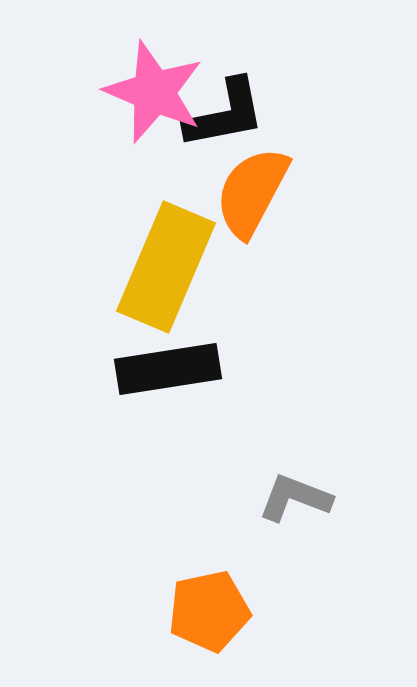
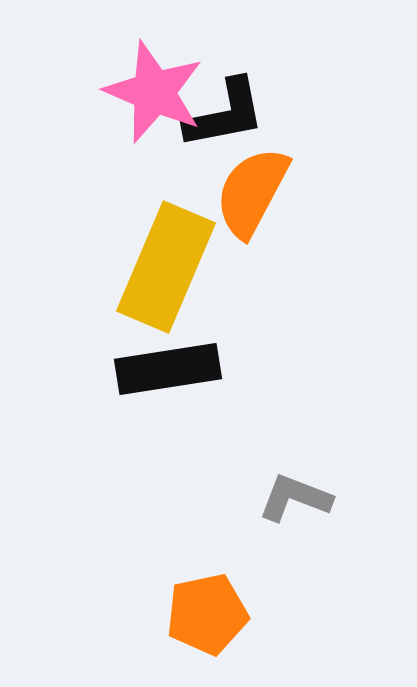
orange pentagon: moved 2 px left, 3 px down
